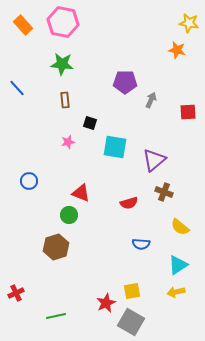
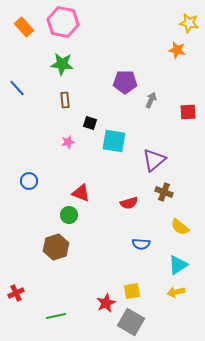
orange rectangle: moved 1 px right, 2 px down
cyan square: moved 1 px left, 6 px up
